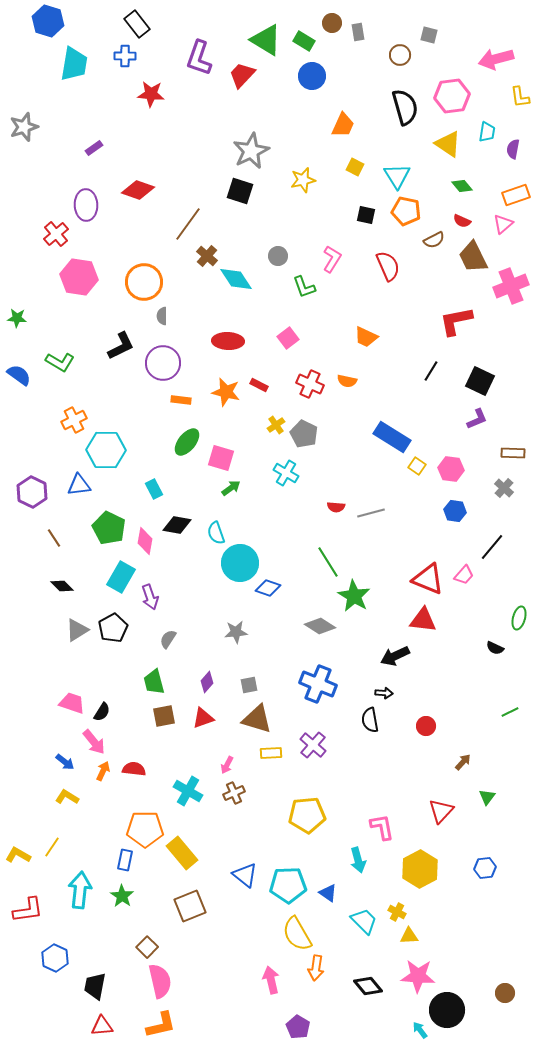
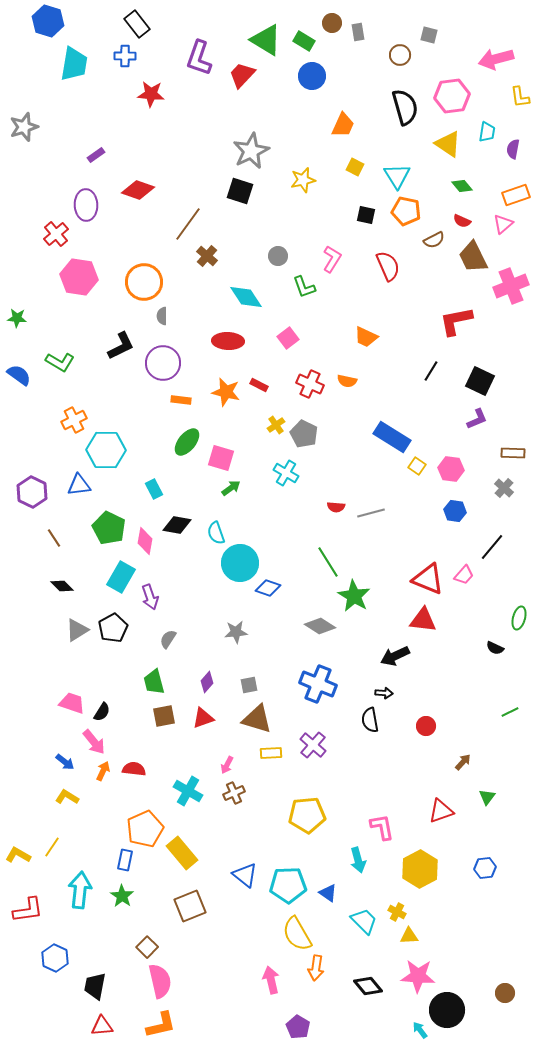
purple rectangle at (94, 148): moved 2 px right, 7 px down
cyan diamond at (236, 279): moved 10 px right, 18 px down
red triangle at (441, 811): rotated 28 degrees clockwise
orange pentagon at (145, 829): rotated 24 degrees counterclockwise
